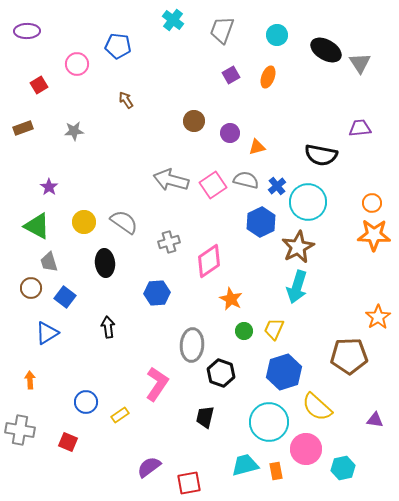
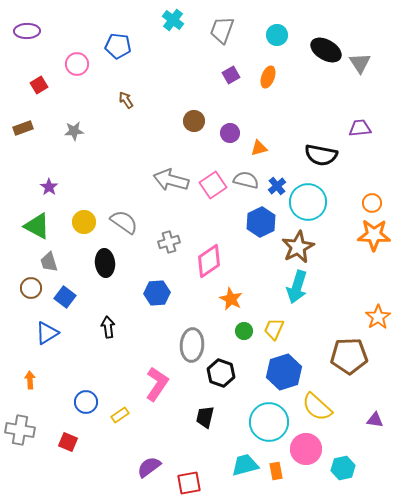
orange triangle at (257, 147): moved 2 px right, 1 px down
